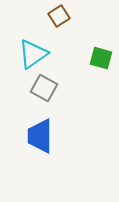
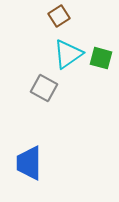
cyan triangle: moved 35 px right
blue trapezoid: moved 11 px left, 27 px down
